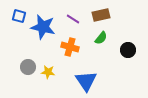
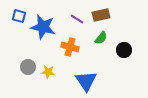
purple line: moved 4 px right
black circle: moved 4 px left
